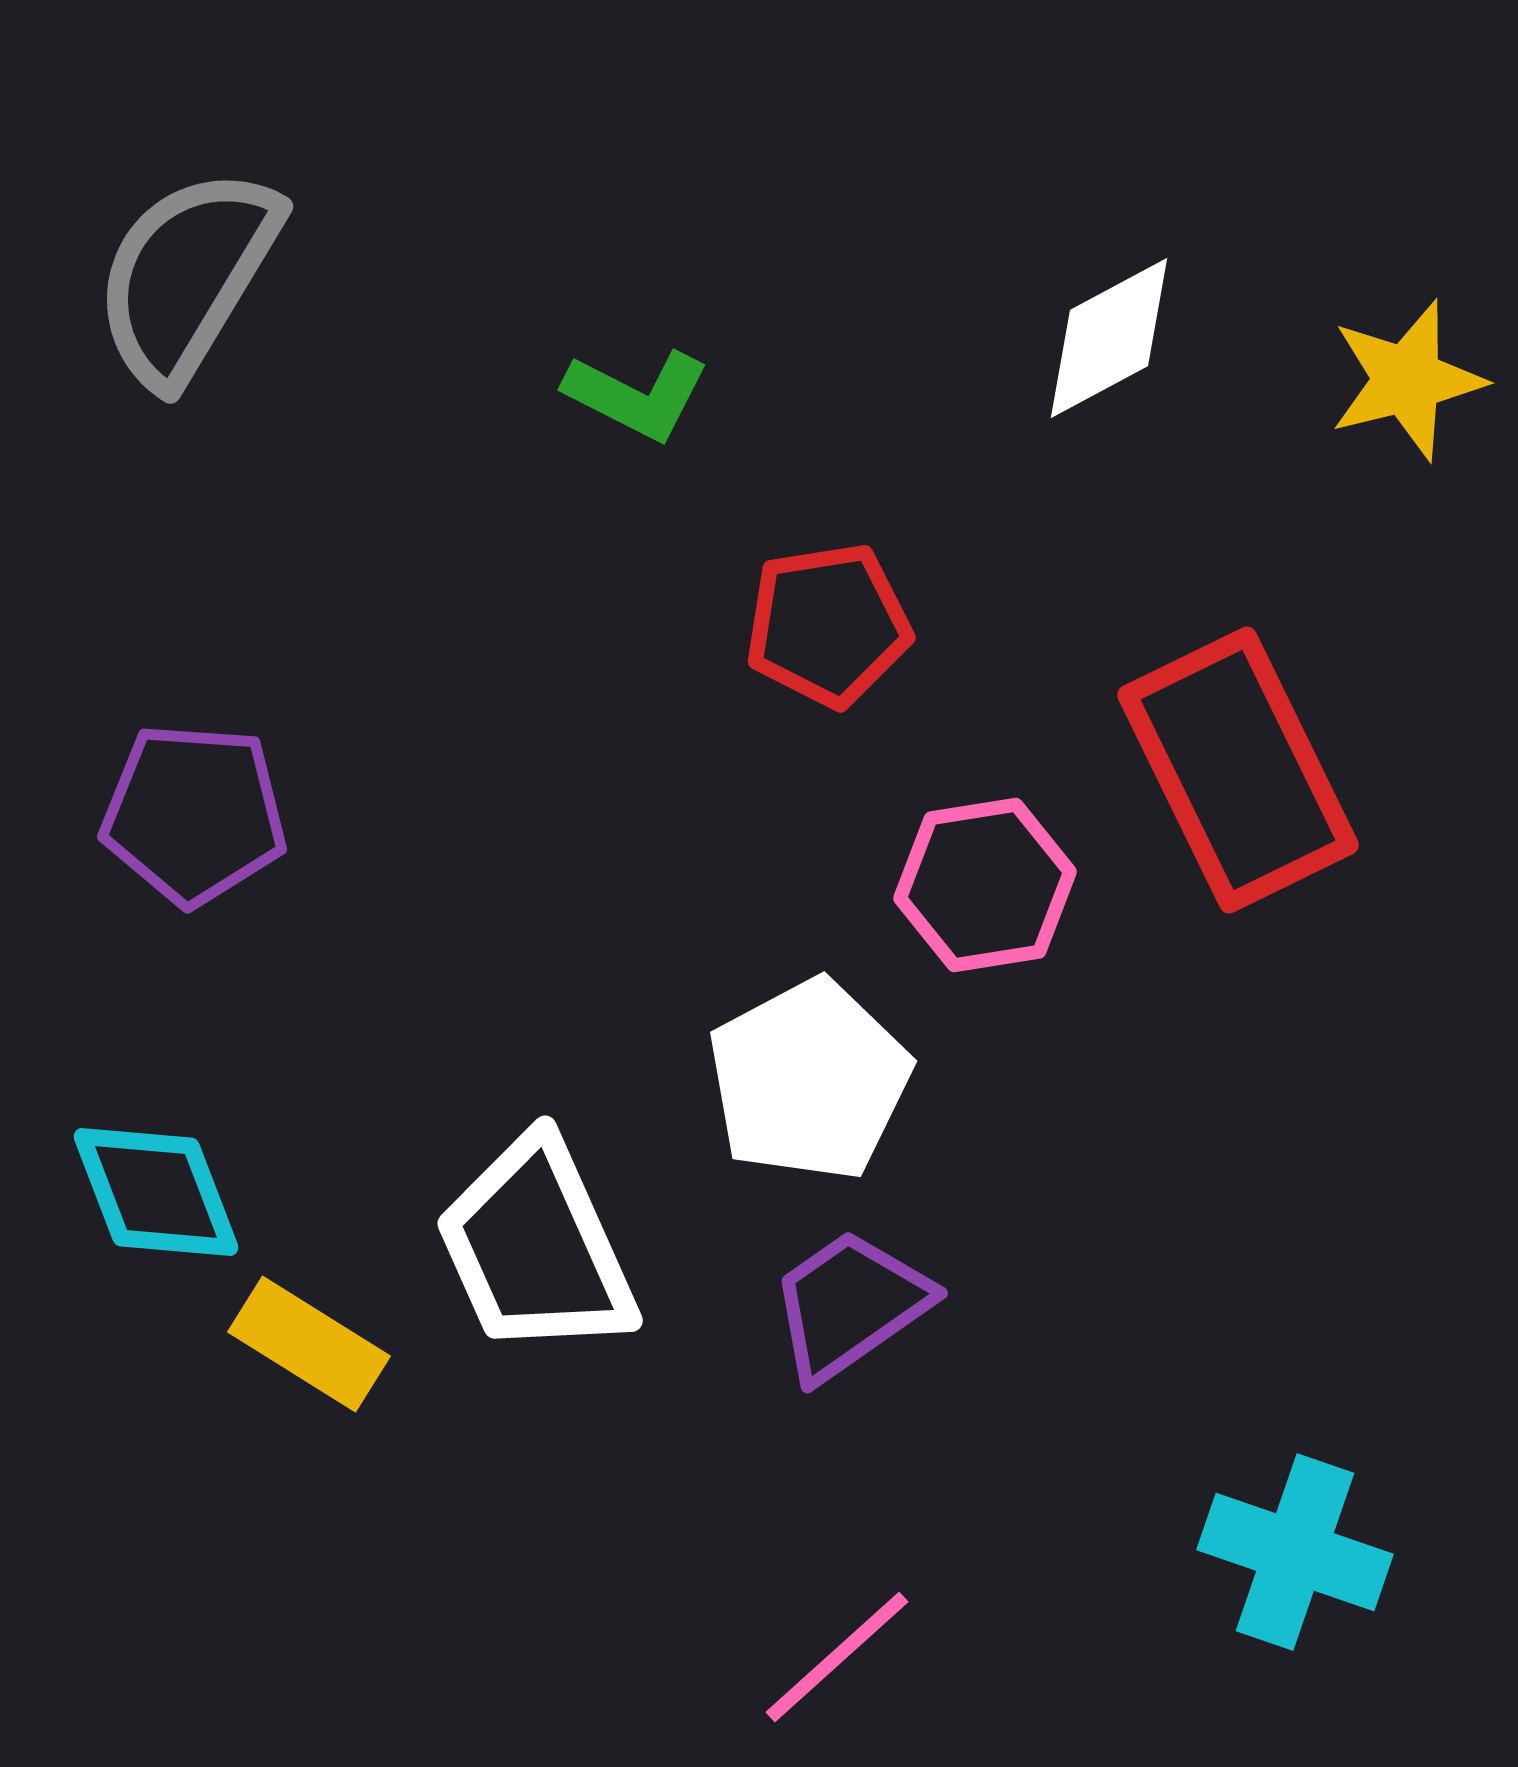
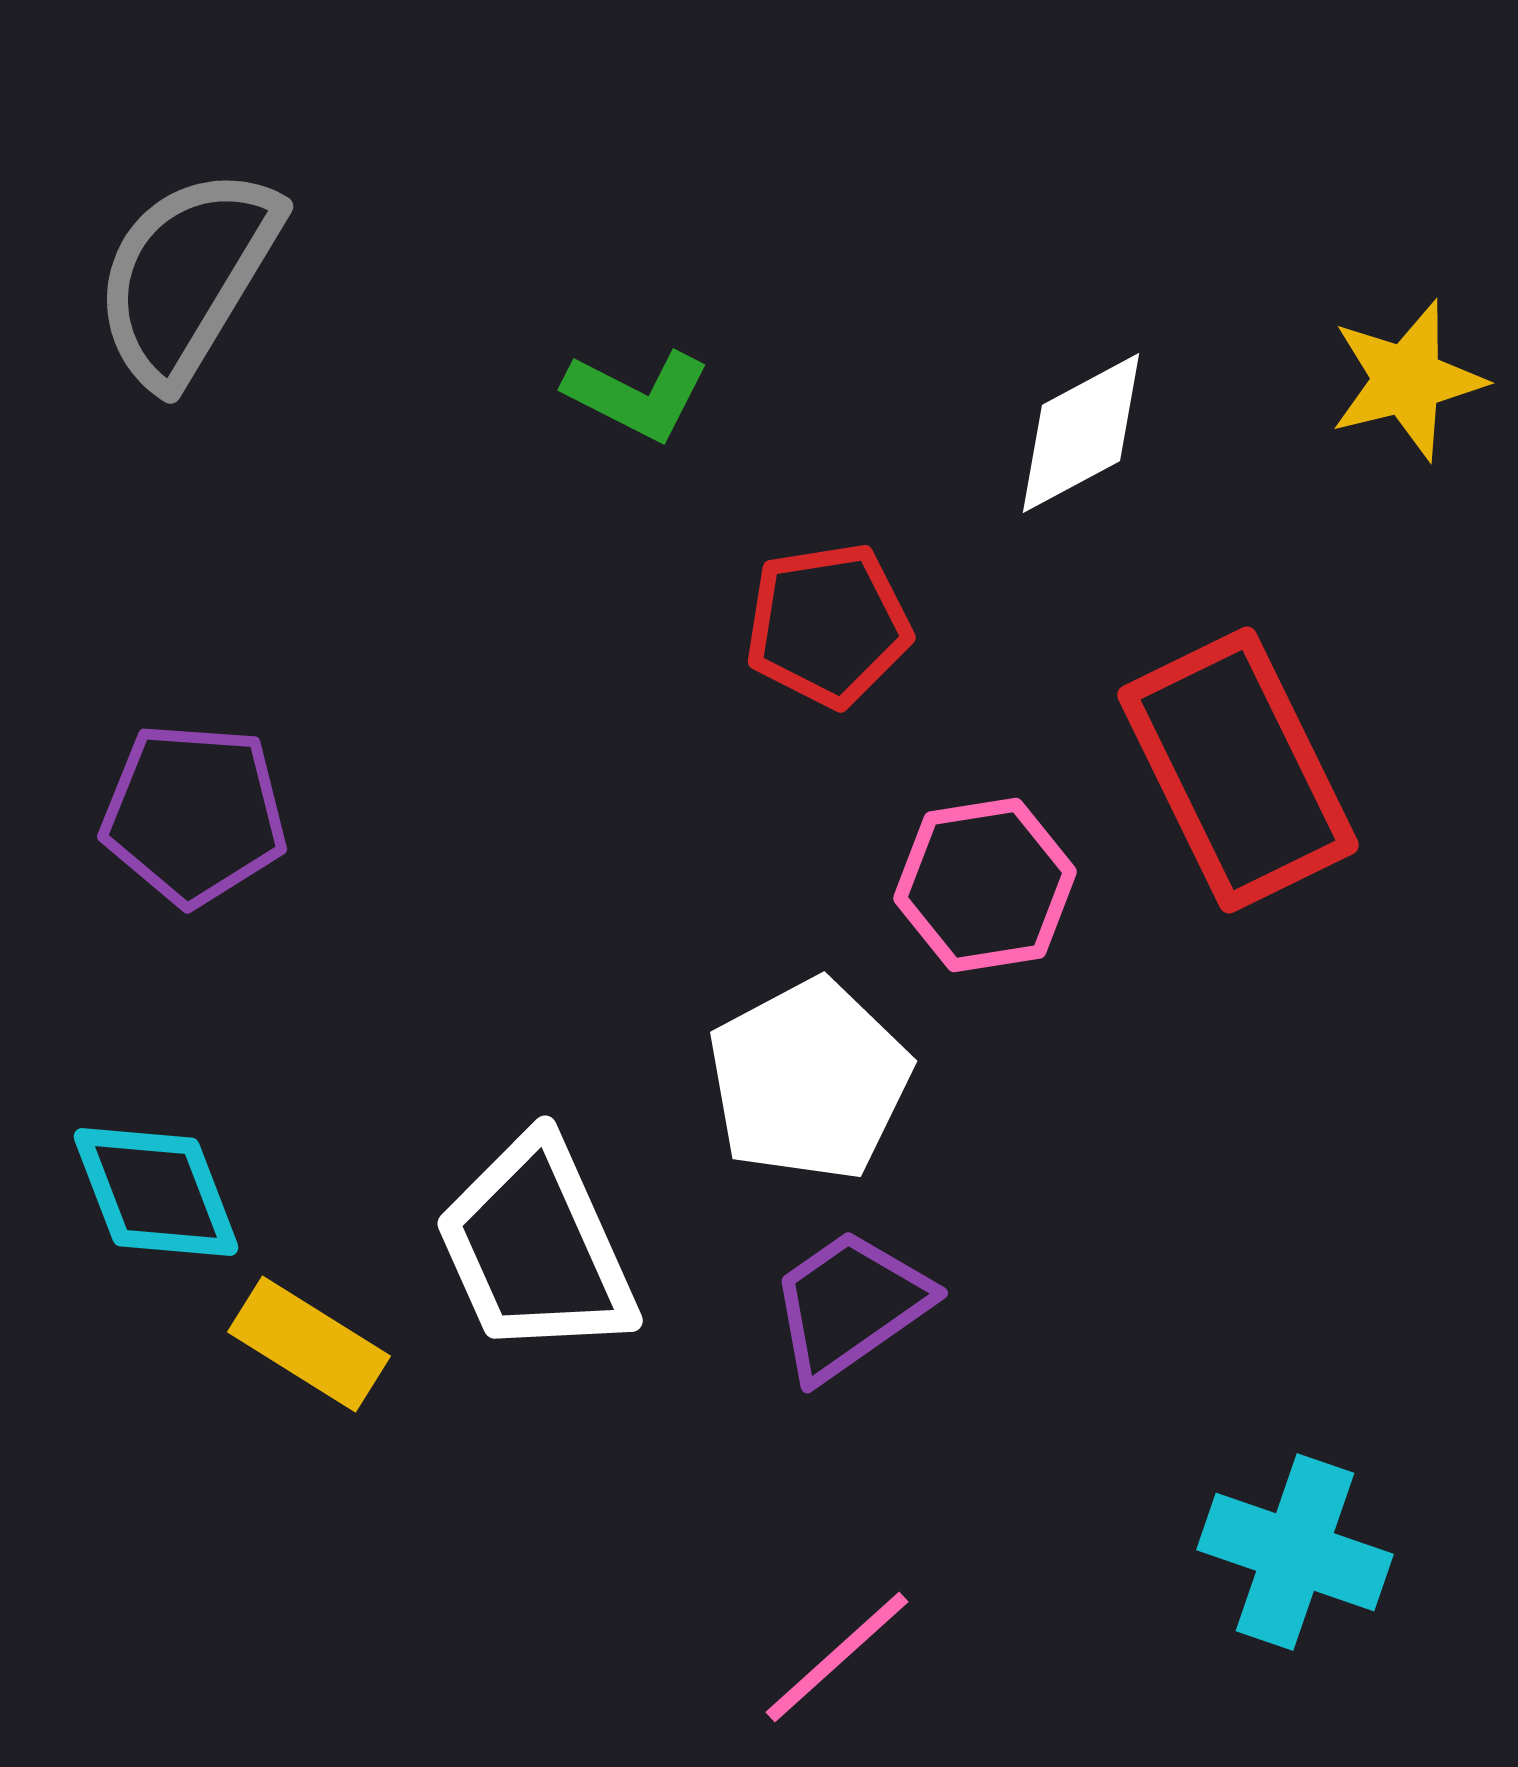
white diamond: moved 28 px left, 95 px down
